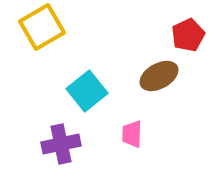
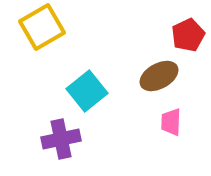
pink trapezoid: moved 39 px right, 12 px up
purple cross: moved 5 px up
